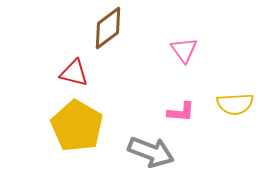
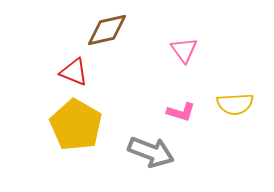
brown diamond: moved 1 px left, 2 px down; rotated 24 degrees clockwise
red triangle: moved 1 px up; rotated 8 degrees clockwise
pink L-shape: rotated 12 degrees clockwise
yellow pentagon: moved 1 px left, 1 px up
